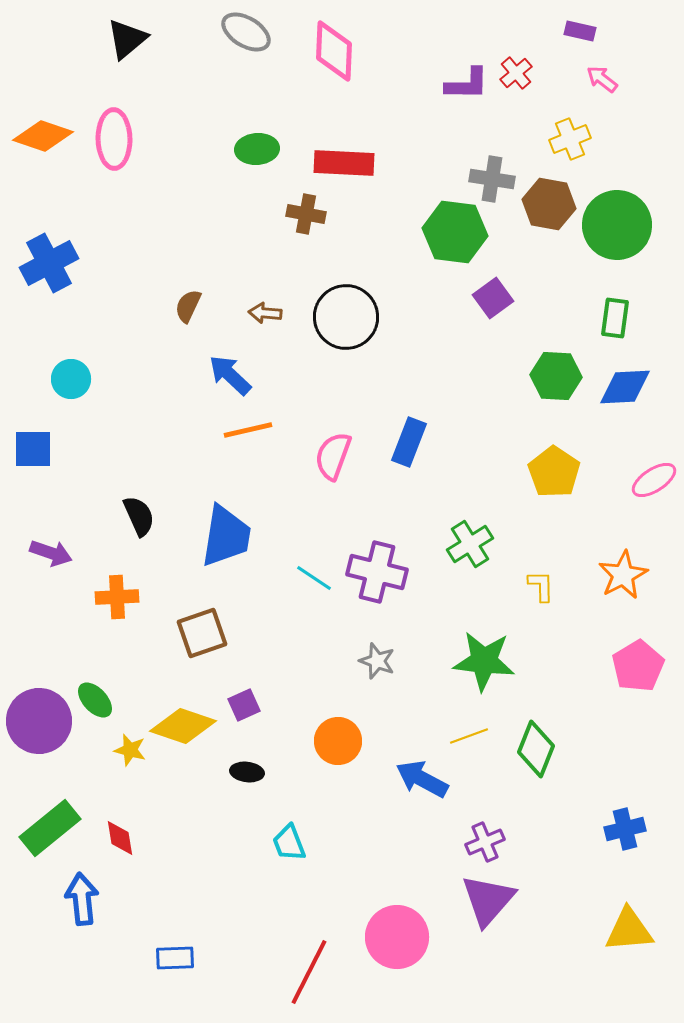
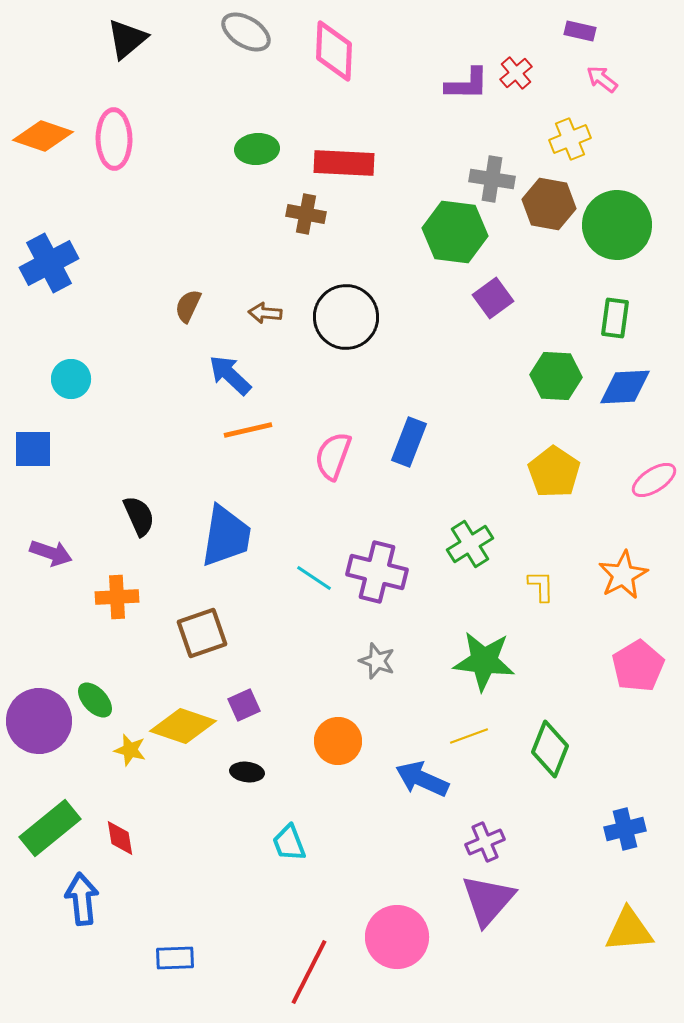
green diamond at (536, 749): moved 14 px right
blue arrow at (422, 779): rotated 4 degrees counterclockwise
